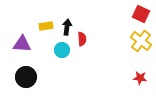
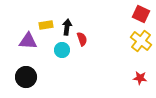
yellow rectangle: moved 1 px up
red semicircle: rotated 16 degrees counterclockwise
purple triangle: moved 6 px right, 3 px up
